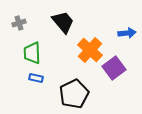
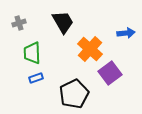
black trapezoid: rotated 10 degrees clockwise
blue arrow: moved 1 px left
orange cross: moved 1 px up
purple square: moved 4 px left, 5 px down
blue rectangle: rotated 32 degrees counterclockwise
